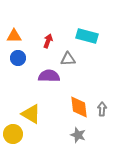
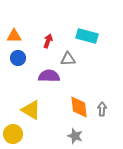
yellow triangle: moved 4 px up
gray star: moved 3 px left, 1 px down
